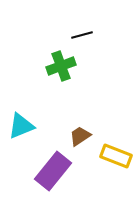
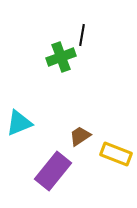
black line: rotated 65 degrees counterclockwise
green cross: moved 9 px up
cyan triangle: moved 2 px left, 3 px up
yellow rectangle: moved 2 px up
